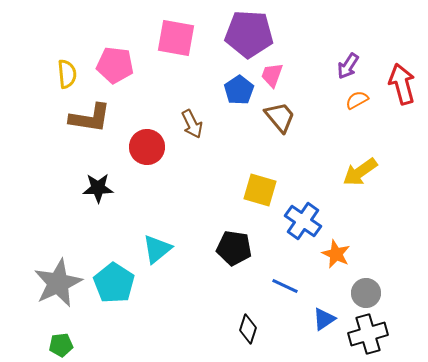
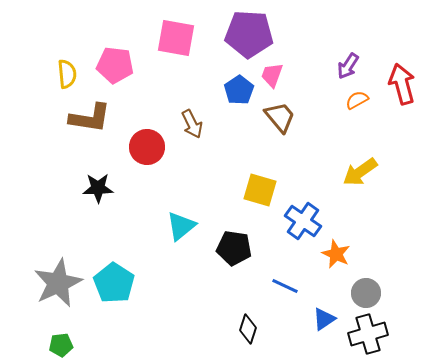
cyan triangle: moved 24 px right, 23 px up
